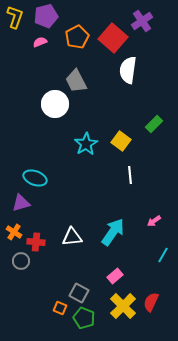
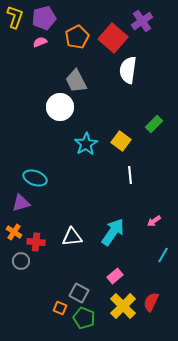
purple pentagon: moved 2 px left, 2 px down
white circle: moved 5 px right, 3 px down
